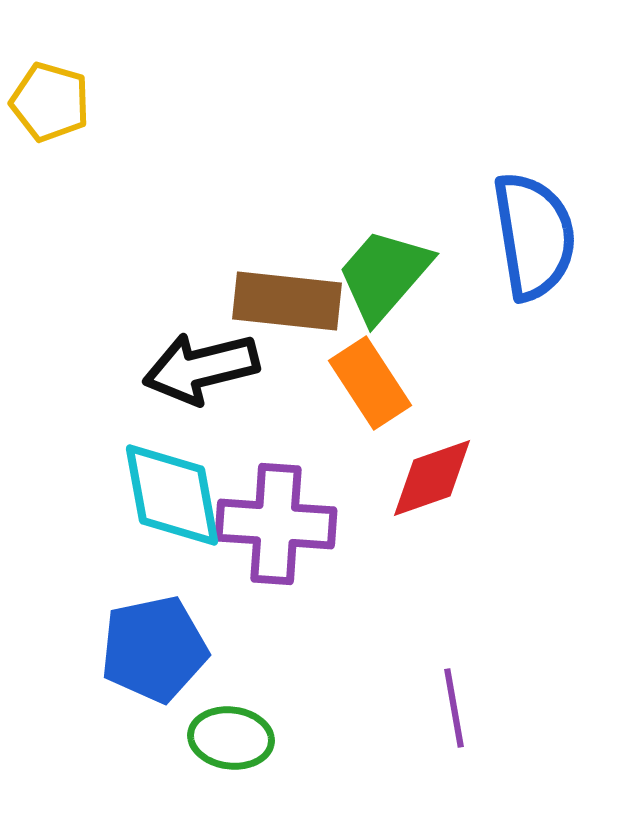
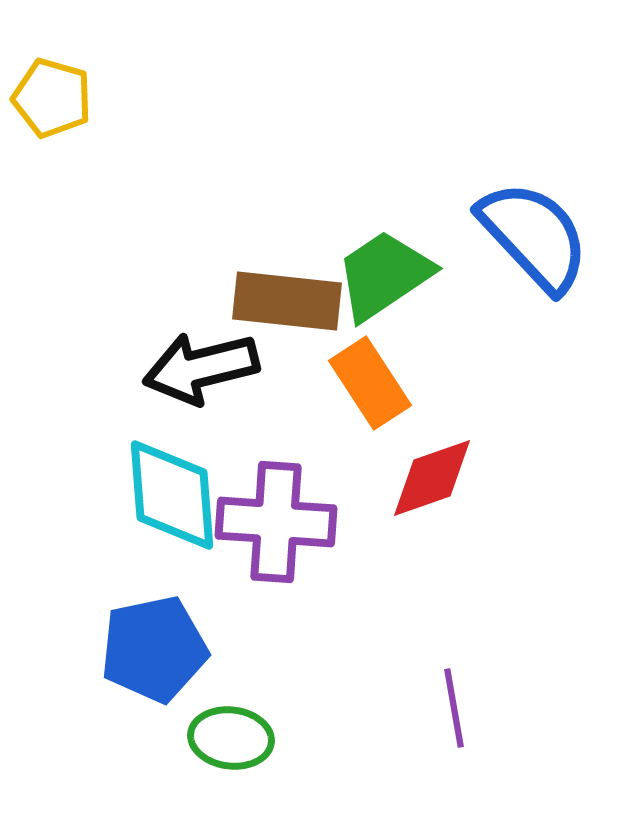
yellow pentagon: moved 2 px right, 4 px up
blue semicircle: rotated 34 degrees counterclockwise
green trapezoid: rotated 15 degrees clockwise
cyan diamond: rotated 6 degrees clockwise
purple cross: moved 2 px up
